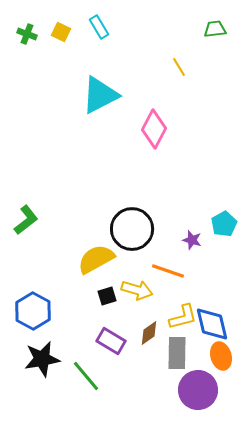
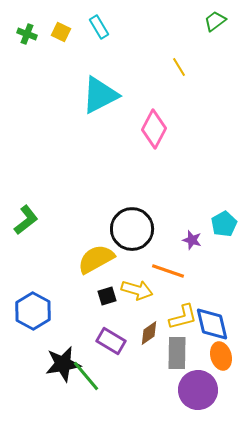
green trapezoid: moved 8 px up; rotated 30 degrees counterclockwise
black star: moved 21 px right, 5 px down
